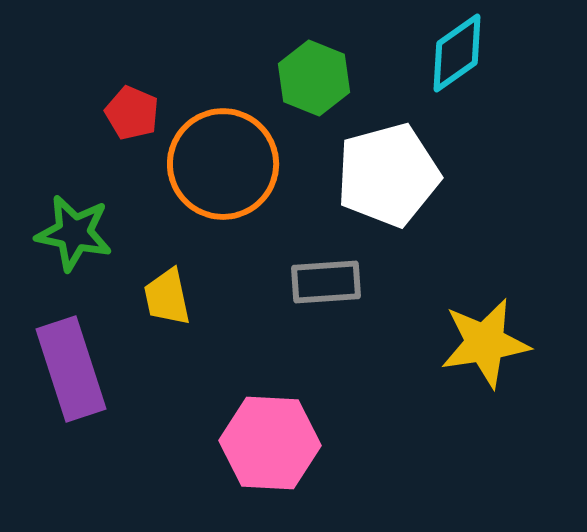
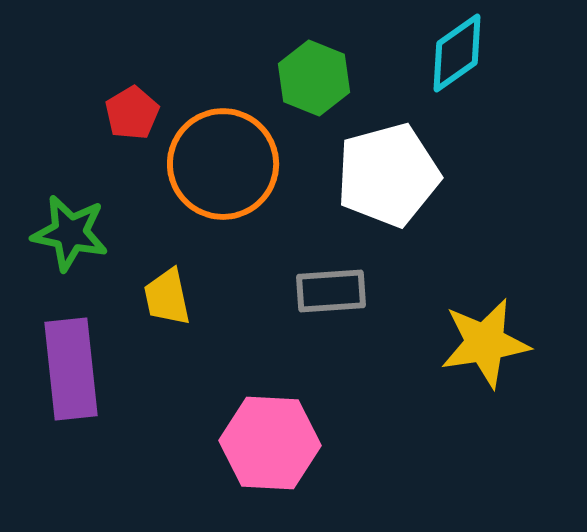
red pentagon: rotated 18 degrees clockwise
green star: moved 4 px left
gray rectangle: moved 5 px right, 9 px down
purple rectangle: rotated 12 degrees clockwise
